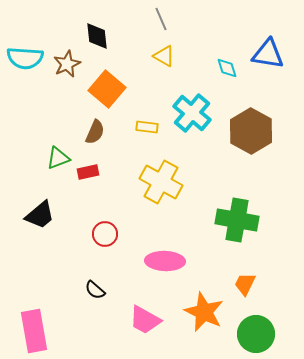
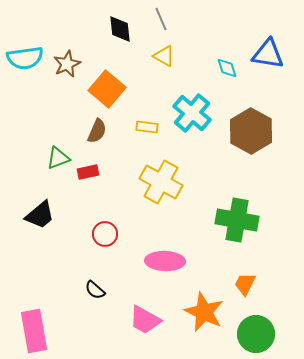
black diamond: moved 23 px right, 7 px up
cyan semicircle: rotated 12 degrees counterclockwise
brown semicircle: moved 2 px right, 1 px up
